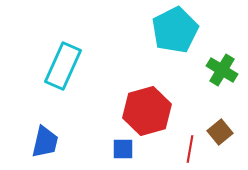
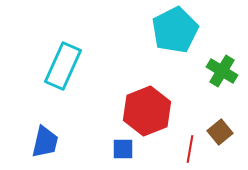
green cross: moved 1 px down
red hexagon: rotated 6 degrees counterclockwise
